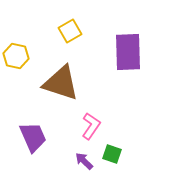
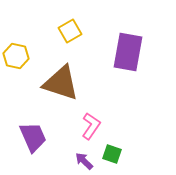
purple rectangle: rotated 12 degrees clockwise
